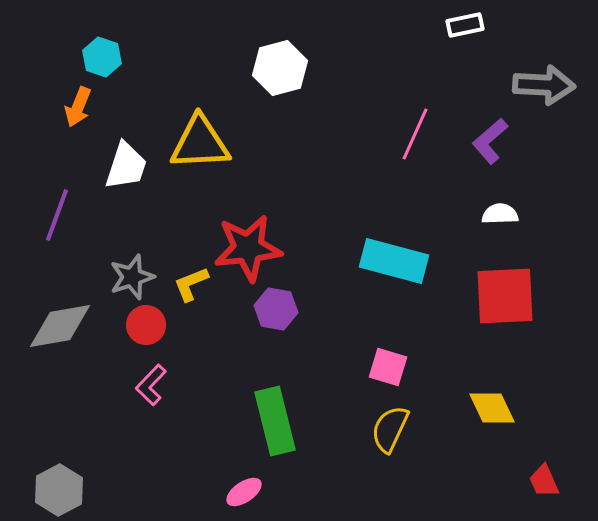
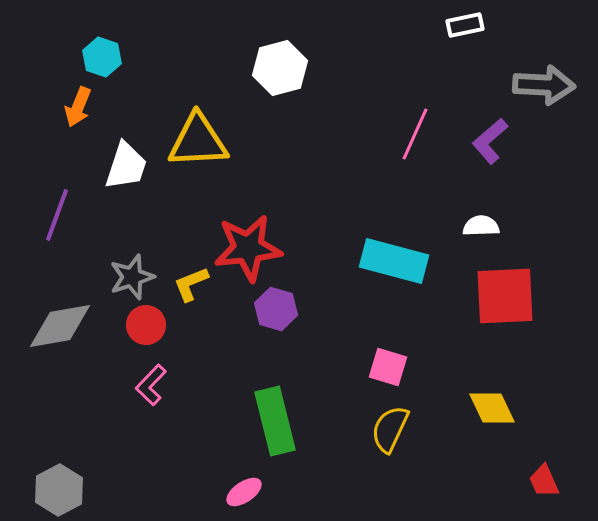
yellow triangle: moved 2 px left, 2 px up
white semicircle: moved 19 px left, 12 px down
purple hexagon: rotated 6 degrees clockwise
